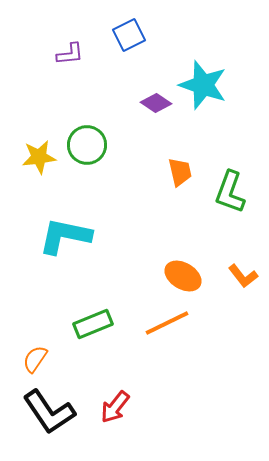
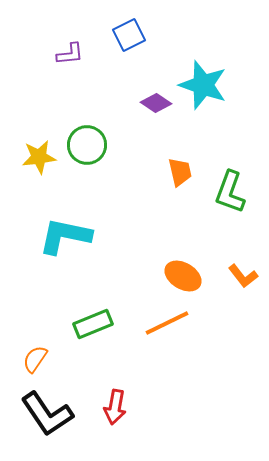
red arrow: rotated 28 degrees counterclockwise
black L-shape: moved 2 px left, 2 px down
